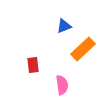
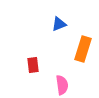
blue triangle: moved 5 px left, 2 px up
orange rectangle: rotated 30 degrees counterclockwise
